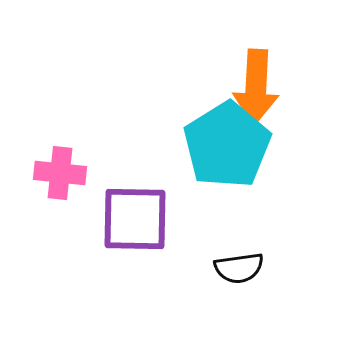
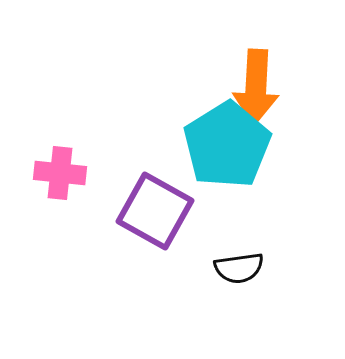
purple square: moved 20 px right, 8 px up; rotated 28 degrees clockwise
